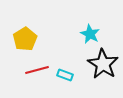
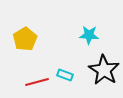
cyan star: moved 1 px left, 1 px down; rotated 24 degrees counterclockwise
black star: moved 1 px right, 6 px down
red line: moved 12 px down
